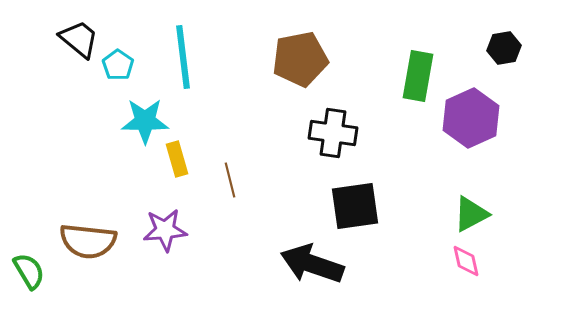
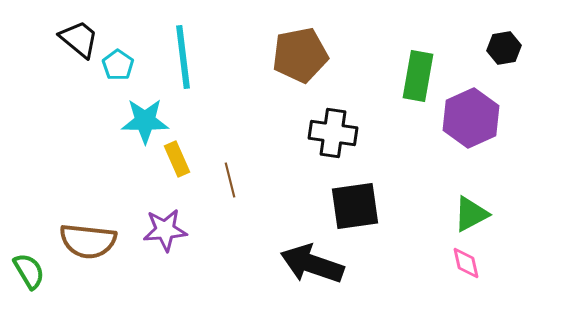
brown pentagon: moved 4 px up
yellow rectangle: rotated 8 degrees counterclockwise
pink diamond: moved 2 px down
